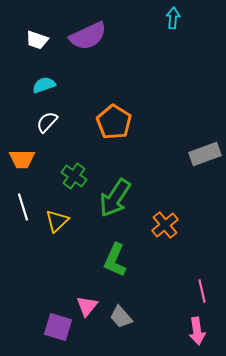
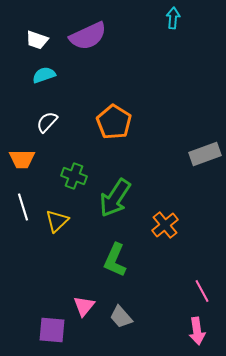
cyan semicircle: moved 10 px up
green cross: rotated 15 degrees counterclockwise
pink line: rotated 15 degrees counterclockwise
pink triangle: moved 3 px left
purple square: moved 6 px left, 3 px down; rotated 12 degrees counterclockwise
